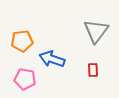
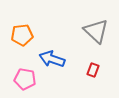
gray triangle: rotated 24 degrees counterclockwise
orange pentagon: moved 6 px up
red rectangle: rotated 24 degrees clockwise
